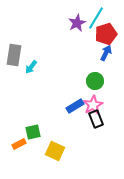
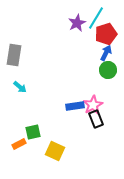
cyan arrow: moved 11 px left, 20 px down; rotated 88 degrees counterclockwise
green circle: moved 13 px right, 11 px up
blue rectangle: rotated 24 degrees clockwise
